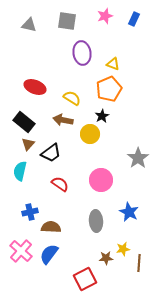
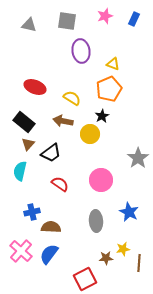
purple ellipse: moved 1 px left, 2 px up
brown arrow: moved 1 px down
blue cross: moved 2 px right
